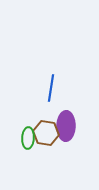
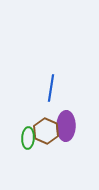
brown hexagon: moved 2 px up; rotated 15 degrees clockwise
